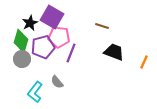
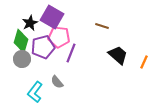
black trapezoid: moved 4 px right, 3 px down; rotated 20 degrees clockwise
